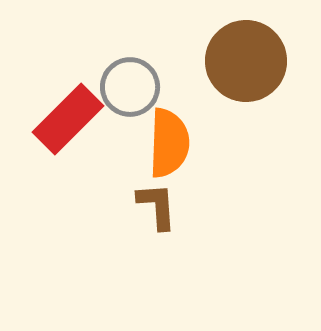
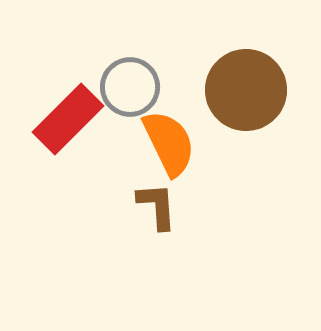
brown circle: moved 29 px down
orange semicircle: rotated 28 degrees counterclockwise
